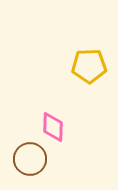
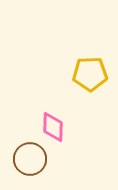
yellow pentagon: moved 1 px right, 8 px down
